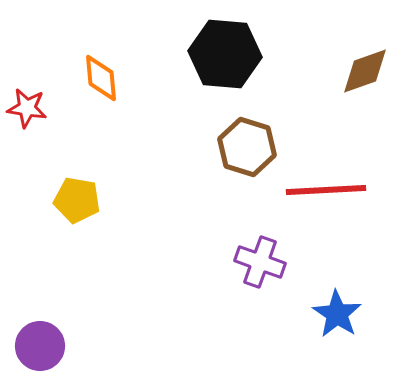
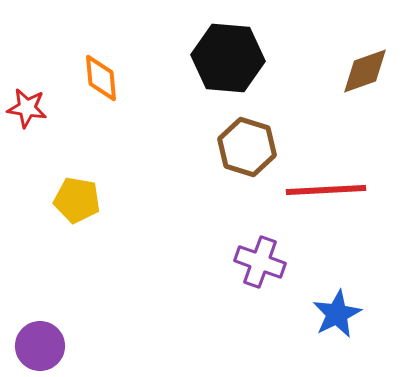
black hexagon: moved 3 px right, 4 px down
blue star: rotated 12 degrees clockwise
